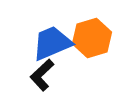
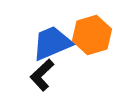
orange hexagon: moved 3 px up
